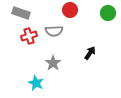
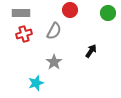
gray rectangle: rotated 18 degrees counterclockwise
gray semicircle: rotated 60 degrees counterclockwise
red cross: moved 5 px left, 2 px up
black arrow: moved 1 px right, 2 px up
gray star: moved 1 px right, 1 px up
cyan star: rotated 28 degrees clockwise
